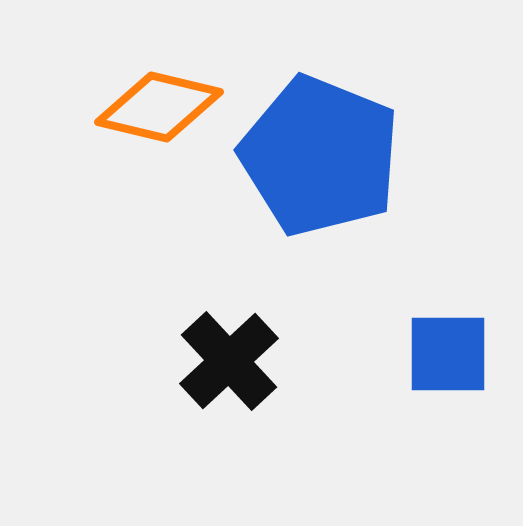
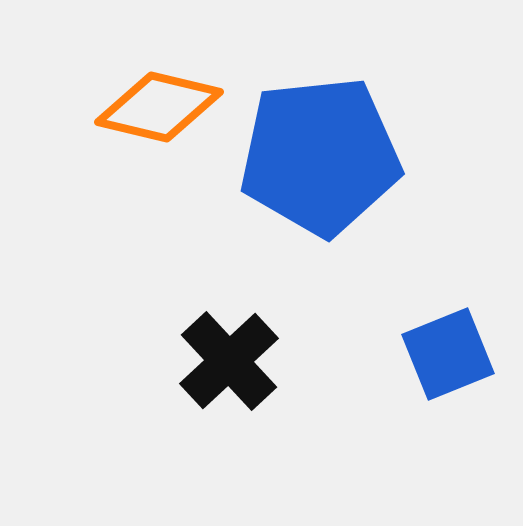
blue pentagon: rotated 28 degrees counterclockwise
blue square: rotated 22 degrees counterclockwise
